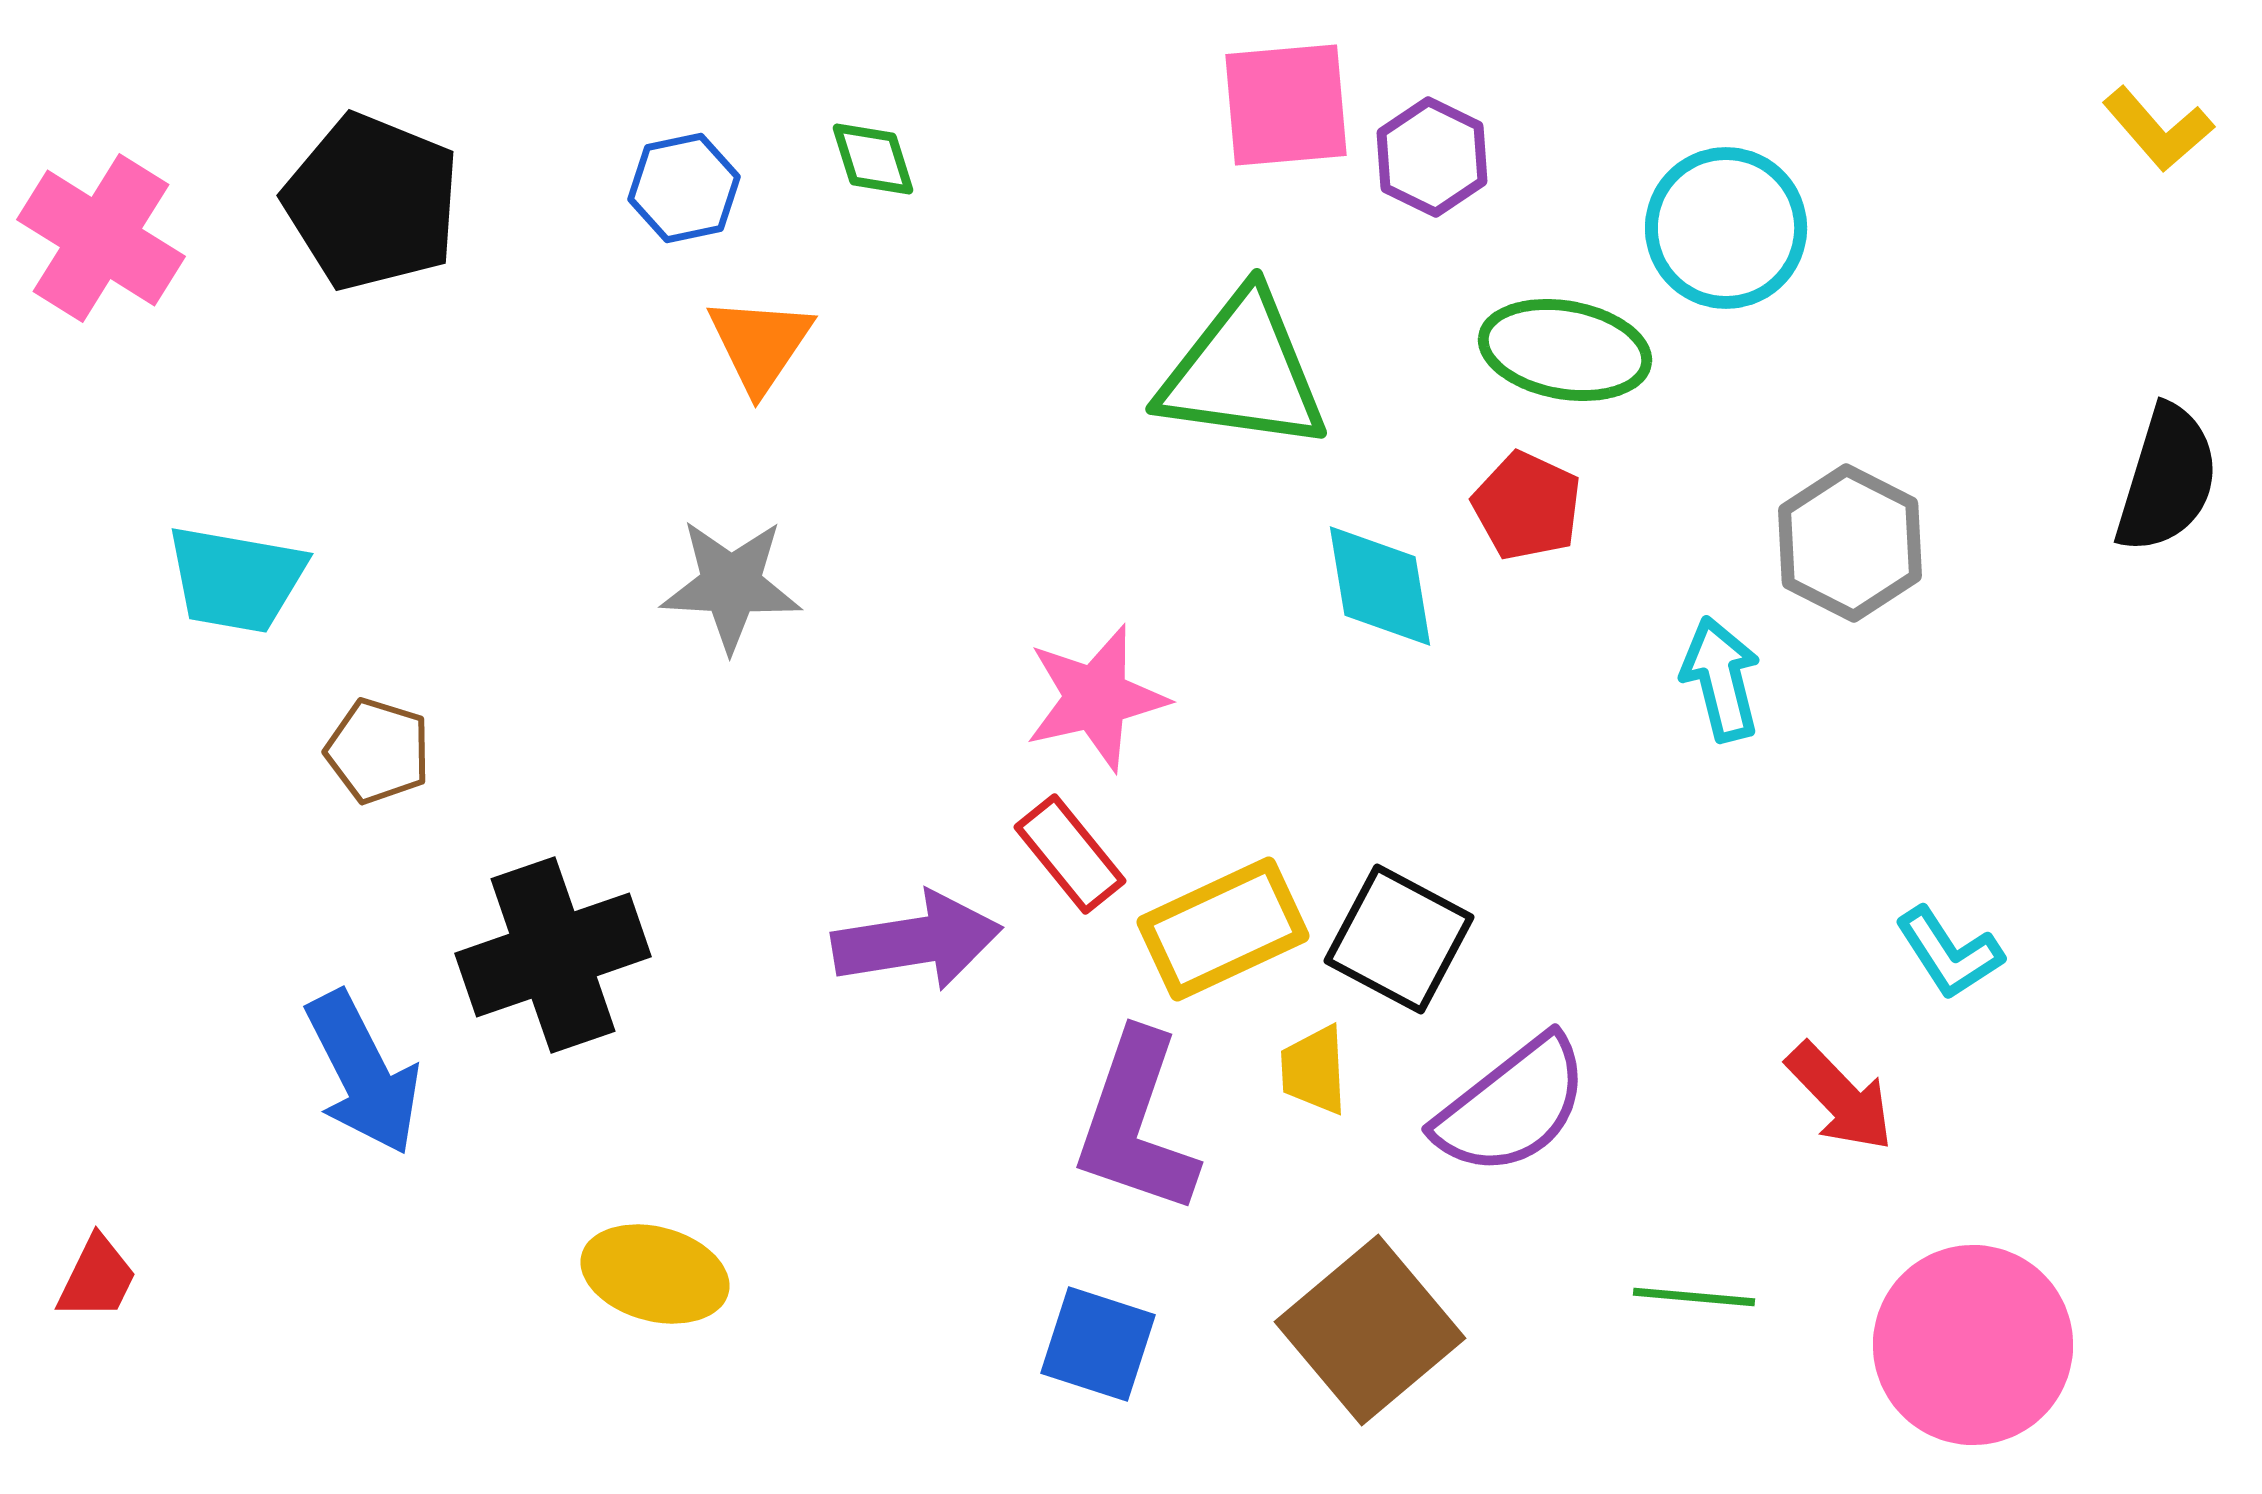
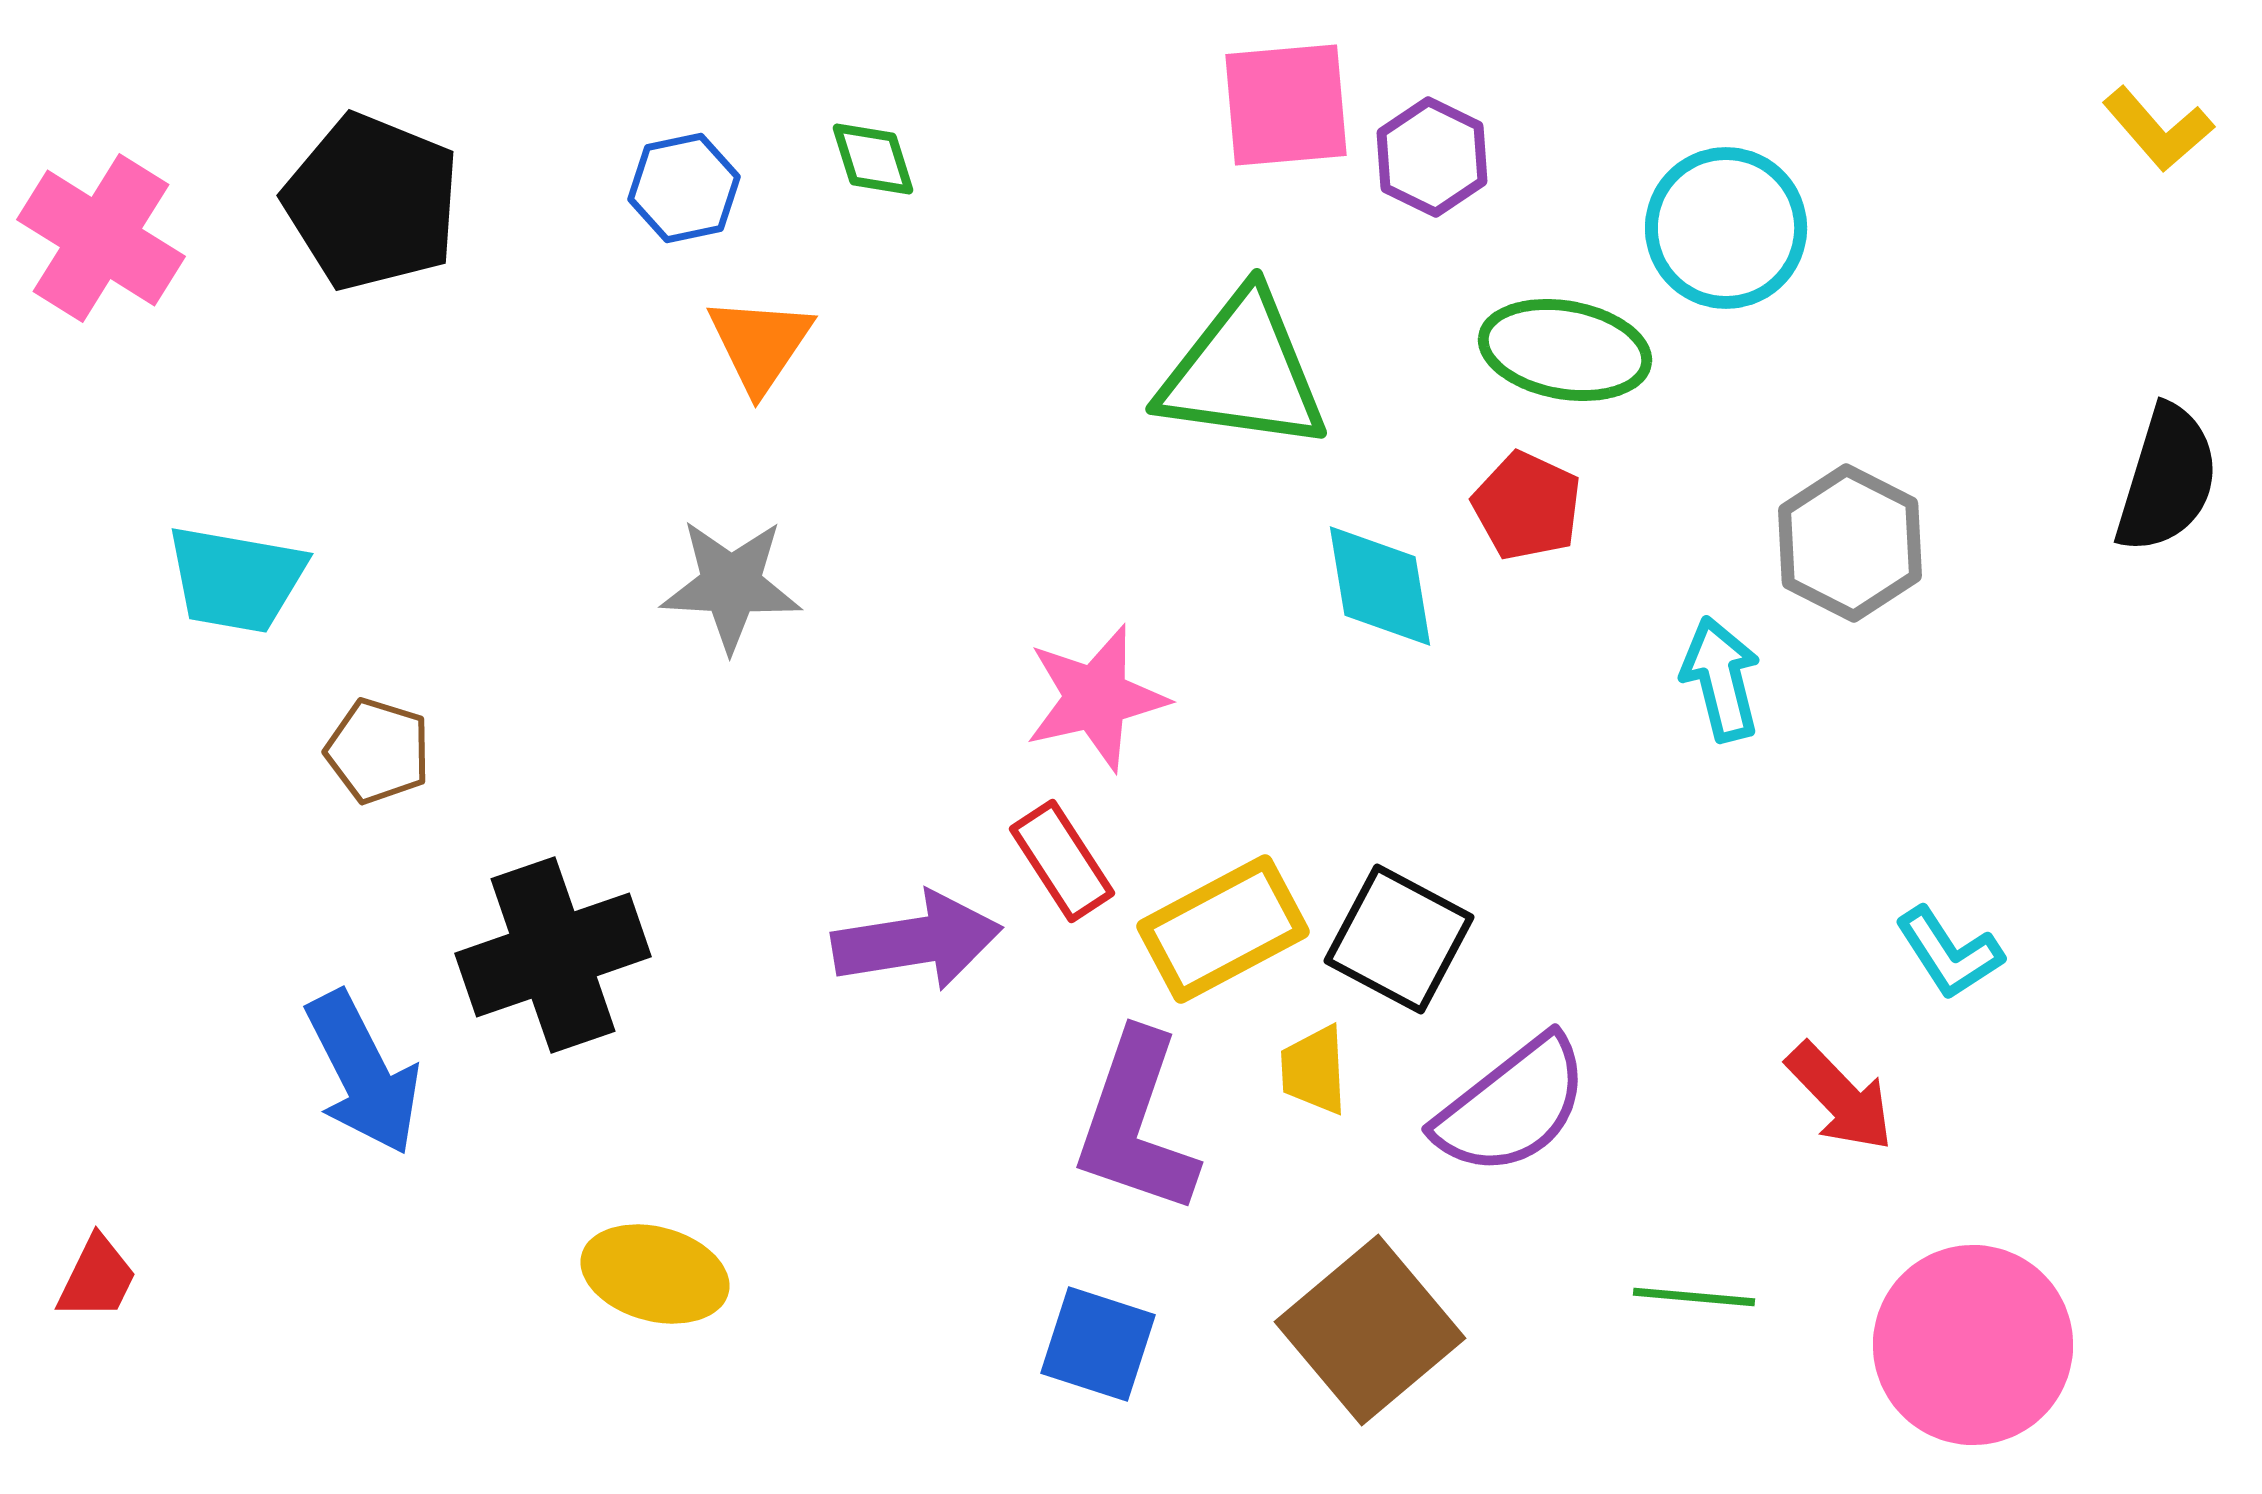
red rectangle: moved 8 px left, 7 px down; rotated 6 degrees clockwise
yellow rectangle: rotated 3 degrees counterclockwise
